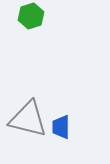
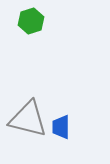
green hexagon: moved 5 px down
